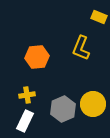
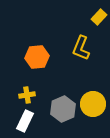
yellow rectangle: rotated 70 degrees counterclockwise
